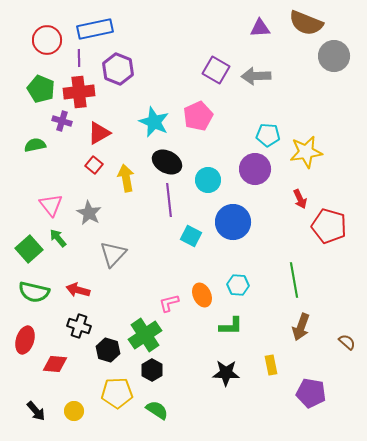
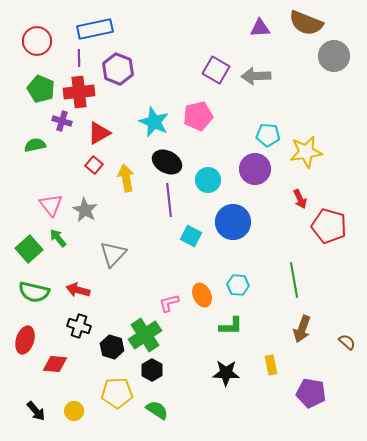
red circle at (47, 40): moved 10 px left, 1 px down
pink pentagon at (198, 116): rotated 12 degrees clockwise
gray star at (89, 213): moved 4 px left, 3 px up
brown arrow at (301, 327): moved 1 px right, 2 px down
black hexagon at (108, 350): moved 4 px right, 3 px up
